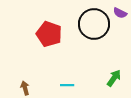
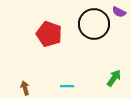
purple semicircle: moved 1 px left, 1 px up
cyan line: moved 1 px down
